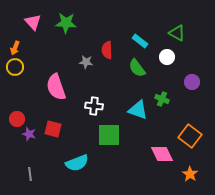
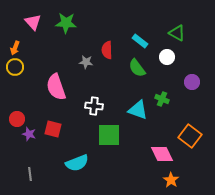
orange star: moved 19 px left, 6 px down
